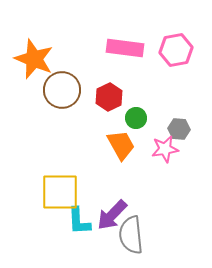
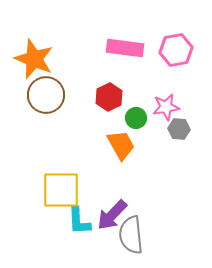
brown circle: moved 16 px left, 5 px down
pink star: moved 1 px right, 42 px up
yellow square: moved 1 px right, 2 px up
